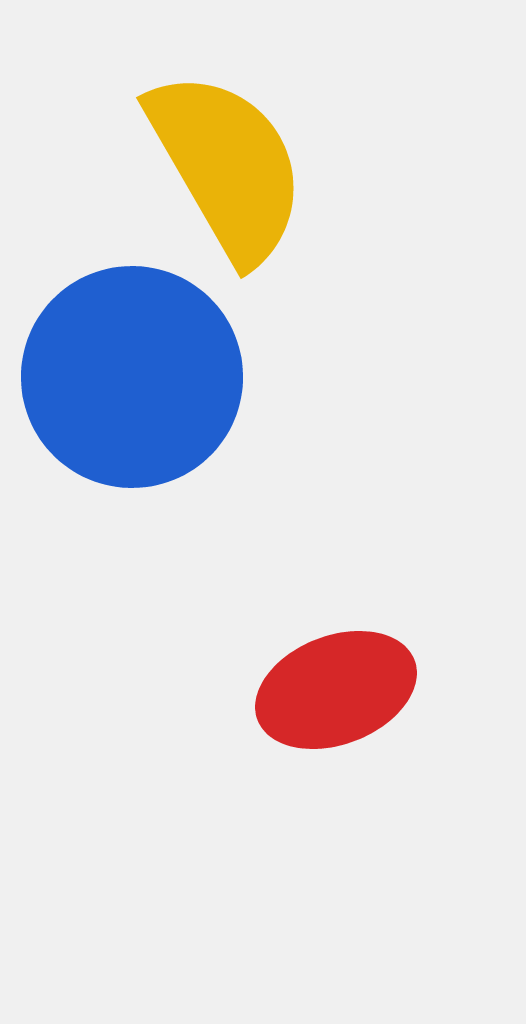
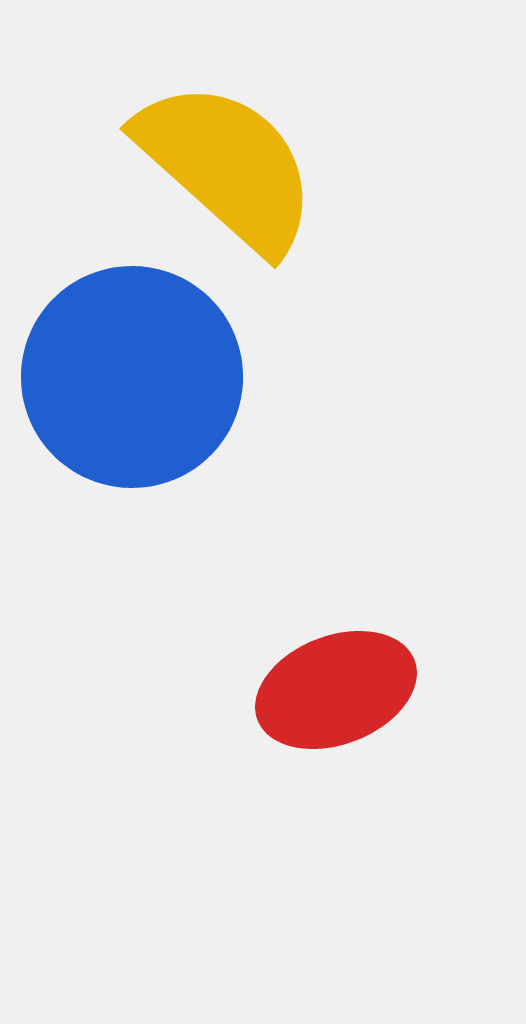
yellow semicircle: rotated 18 degrees counterclockwise
